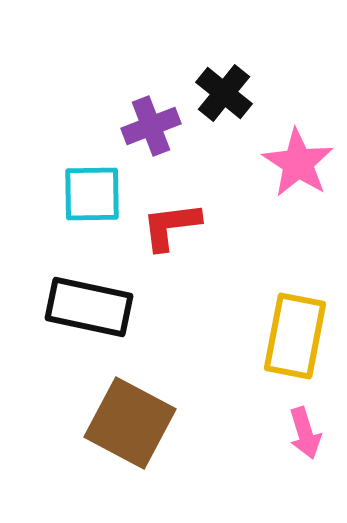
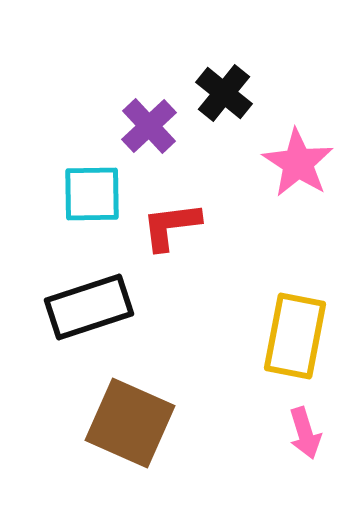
purple cross: moved 2 px left; rotated 22 degrees counterclockwise
black rectangle: rotated 30 degrees counterclockwise
brown square: rotated 4 degrees counterclockwise
